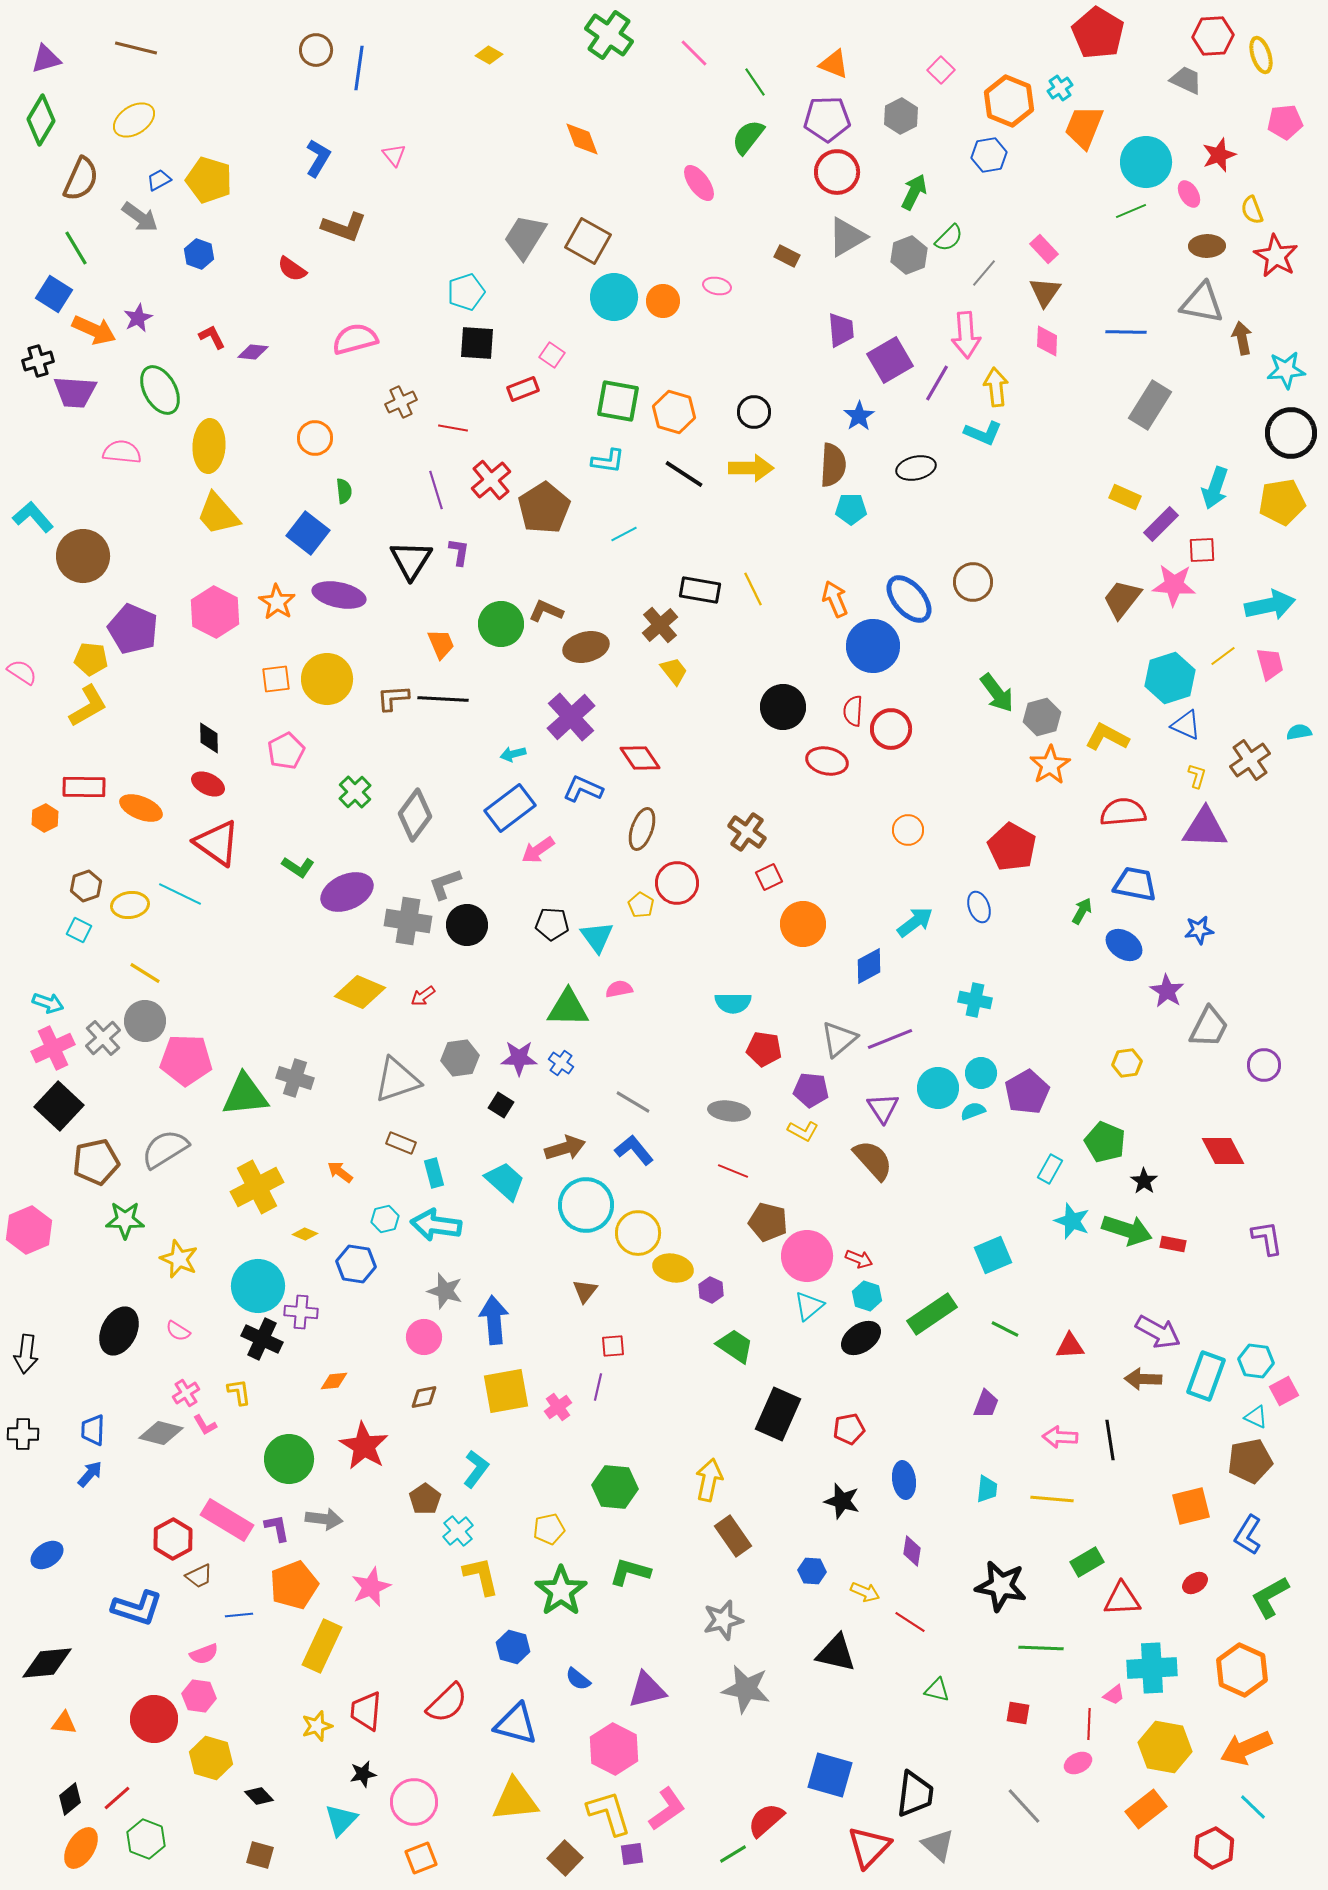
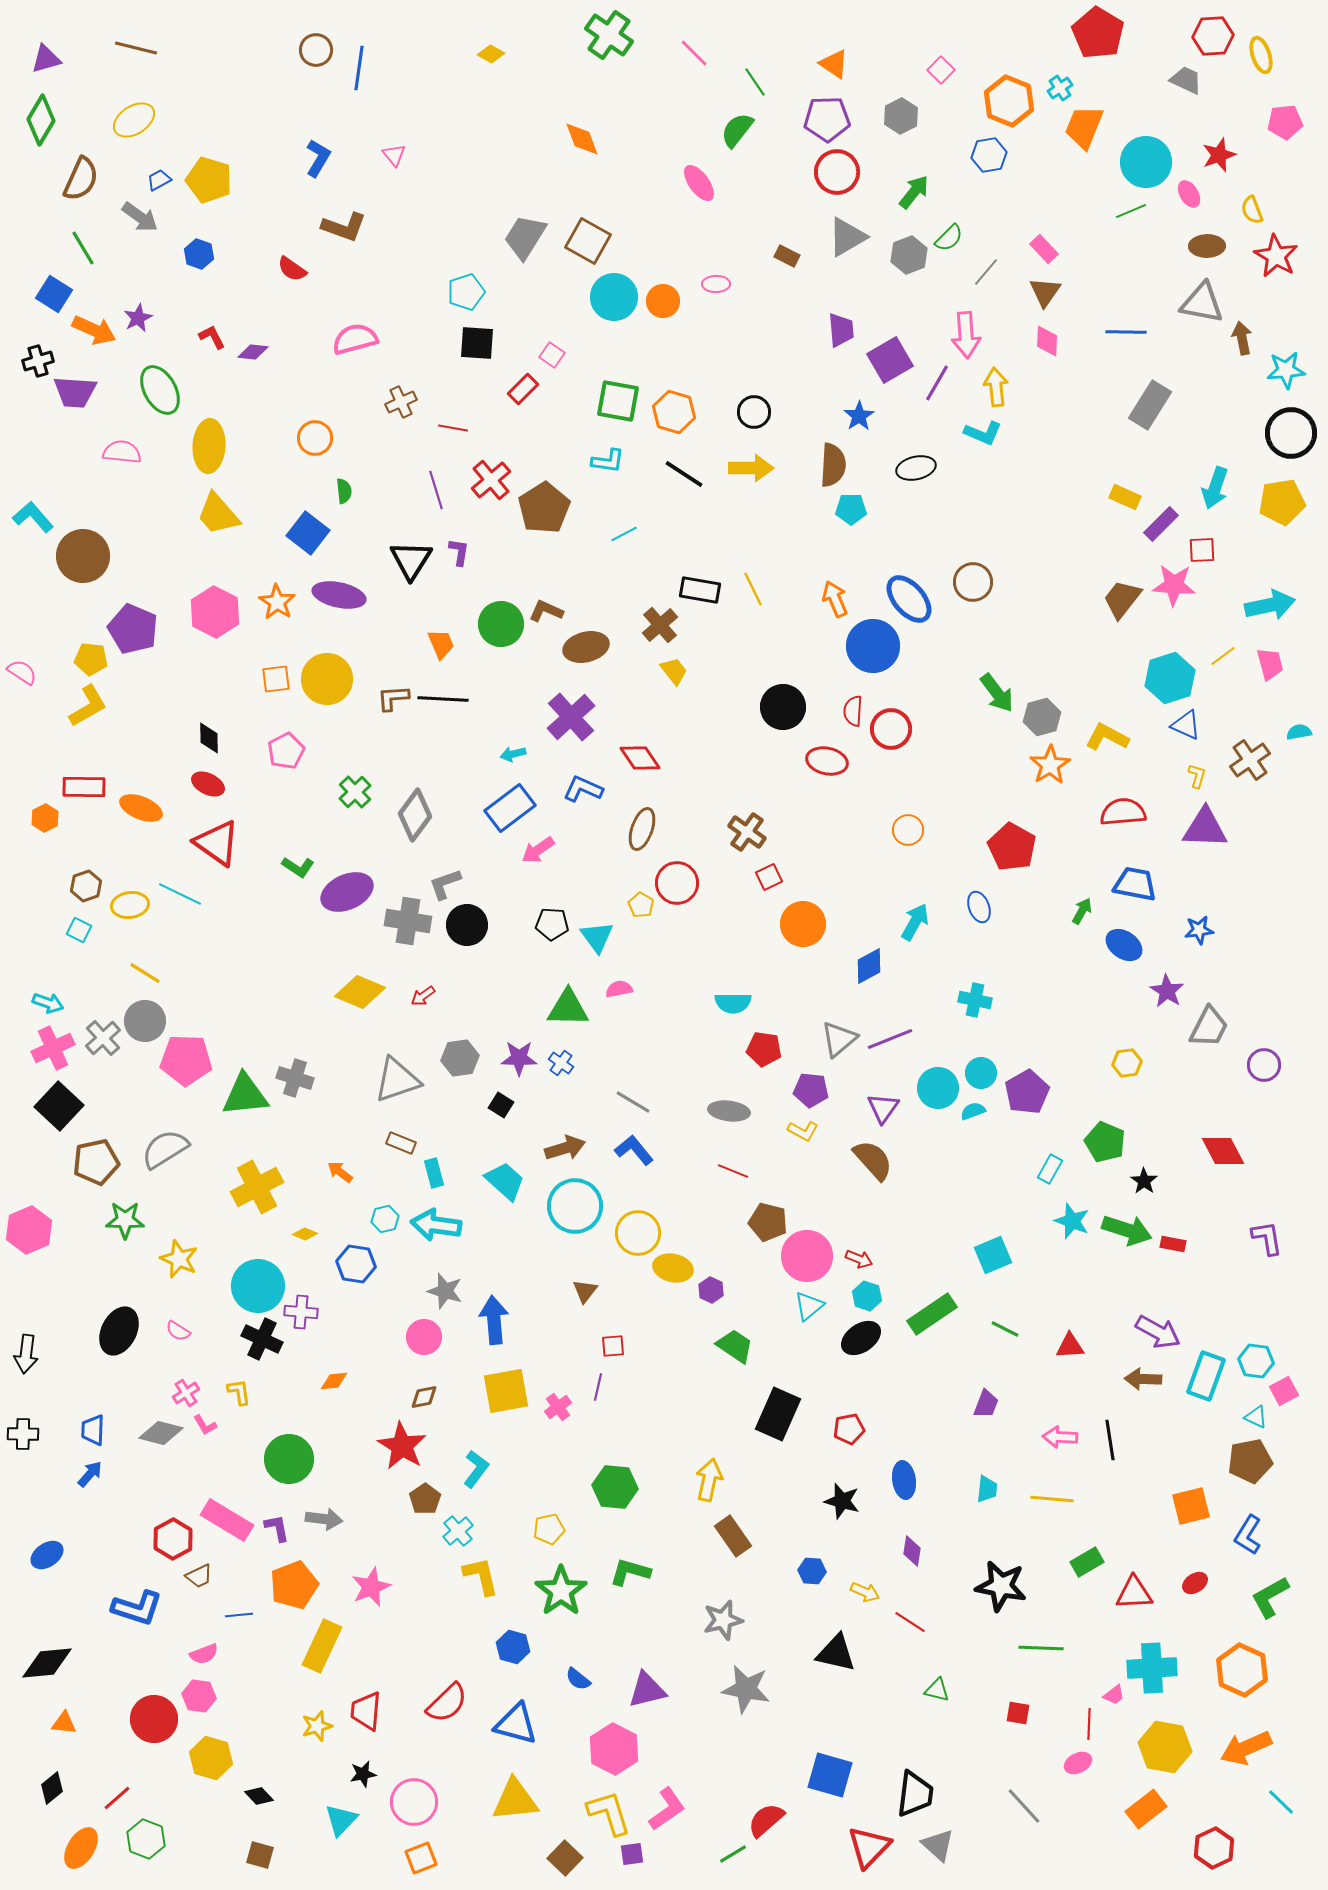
yellow diamond at (489, 55): moved 2 px right, 1 px up
orange triangle at (834, 64): rotated 12 degrees clockwise
green semicircle at (748, 137): moved 11 px left, 7 px up
green arrow at (914, 192): rotated 12 degrees clockwise
green line at (76, 248): moved 7 px right
gray line at (984, 273): moved 2 px right, 1 px up
pink ellipse at (717, 286): moved 1 px left, 2 px up; rotated 12 degrees counterclockwise
red rectangle at (523, 389): rotated 24 degrees counterclockwise
cyan arrow at (915, 922): rotated 24 degrees counterclockwise
purple triangle at (883, 1108): rotated 8 degrees clockwise
cyan circle at (586, 1205): moved 11 px left, 1 px down
red star at (364, 1446): moved 38 px right
red triangle at (1122, 1599): moved 12 px right, 6 px up
black diamond at (70, 1799): moved 18 px left, 11 px up
cyan line at (1253, 1807): moved 28 px right, 5 px up
